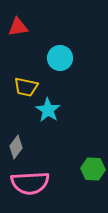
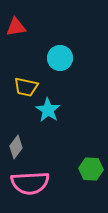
red triangle: moved 2 px left
green hexagon: moved 2 px left
